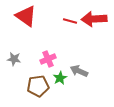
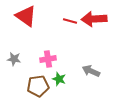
pink cross: rotated 14 degrees clockwise
gray arrow: moved 12 px right
green star: moved 1 px left, 1 px down; rotated 24 degrees counterclockwise
